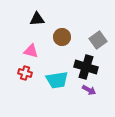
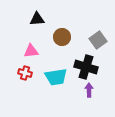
pink triangle: rotated 21 degrees counterclockwise
cyan trapezoid: moved 1 px left, 3 px up
purple arrow: rotated 120 degrees counterclockwise
